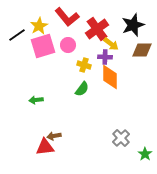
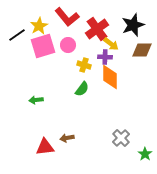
brown arrow: moved 13 px right, 2 px down
